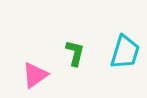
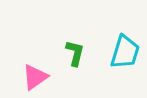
pink triangle: moved 2 px down
